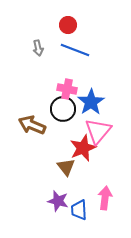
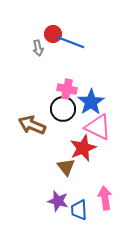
red circle: moved 15 px left, 9 px down
blue line: moved 5 px left, 8 px up
pink triangle: moved 4 px up; rotated 44 degrees counterclockwise
pink arrow: rotated 15 degrees counterclockwise
